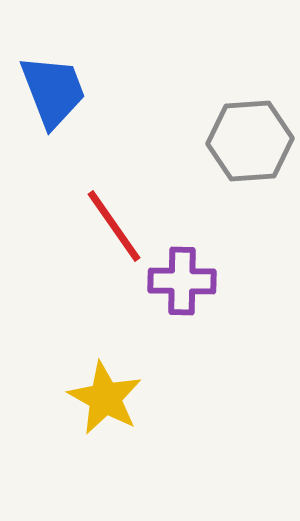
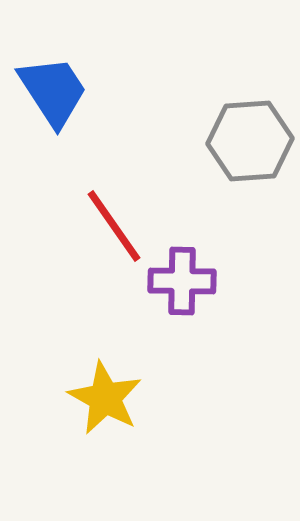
blue trapezoid: rotated 12 degrees counterclockwise
